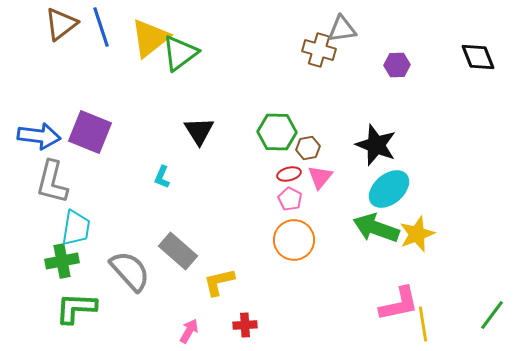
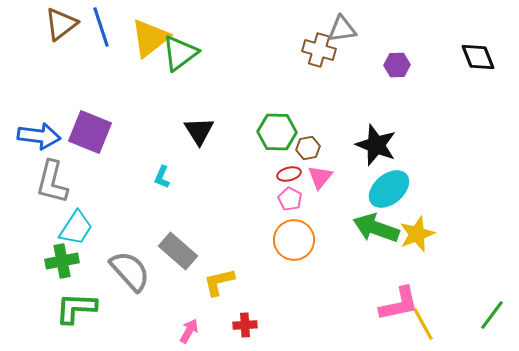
cyan trapezoid: rotated 24 degrees clockwise
yellow line: rotated 20 degrees counterclockwise
